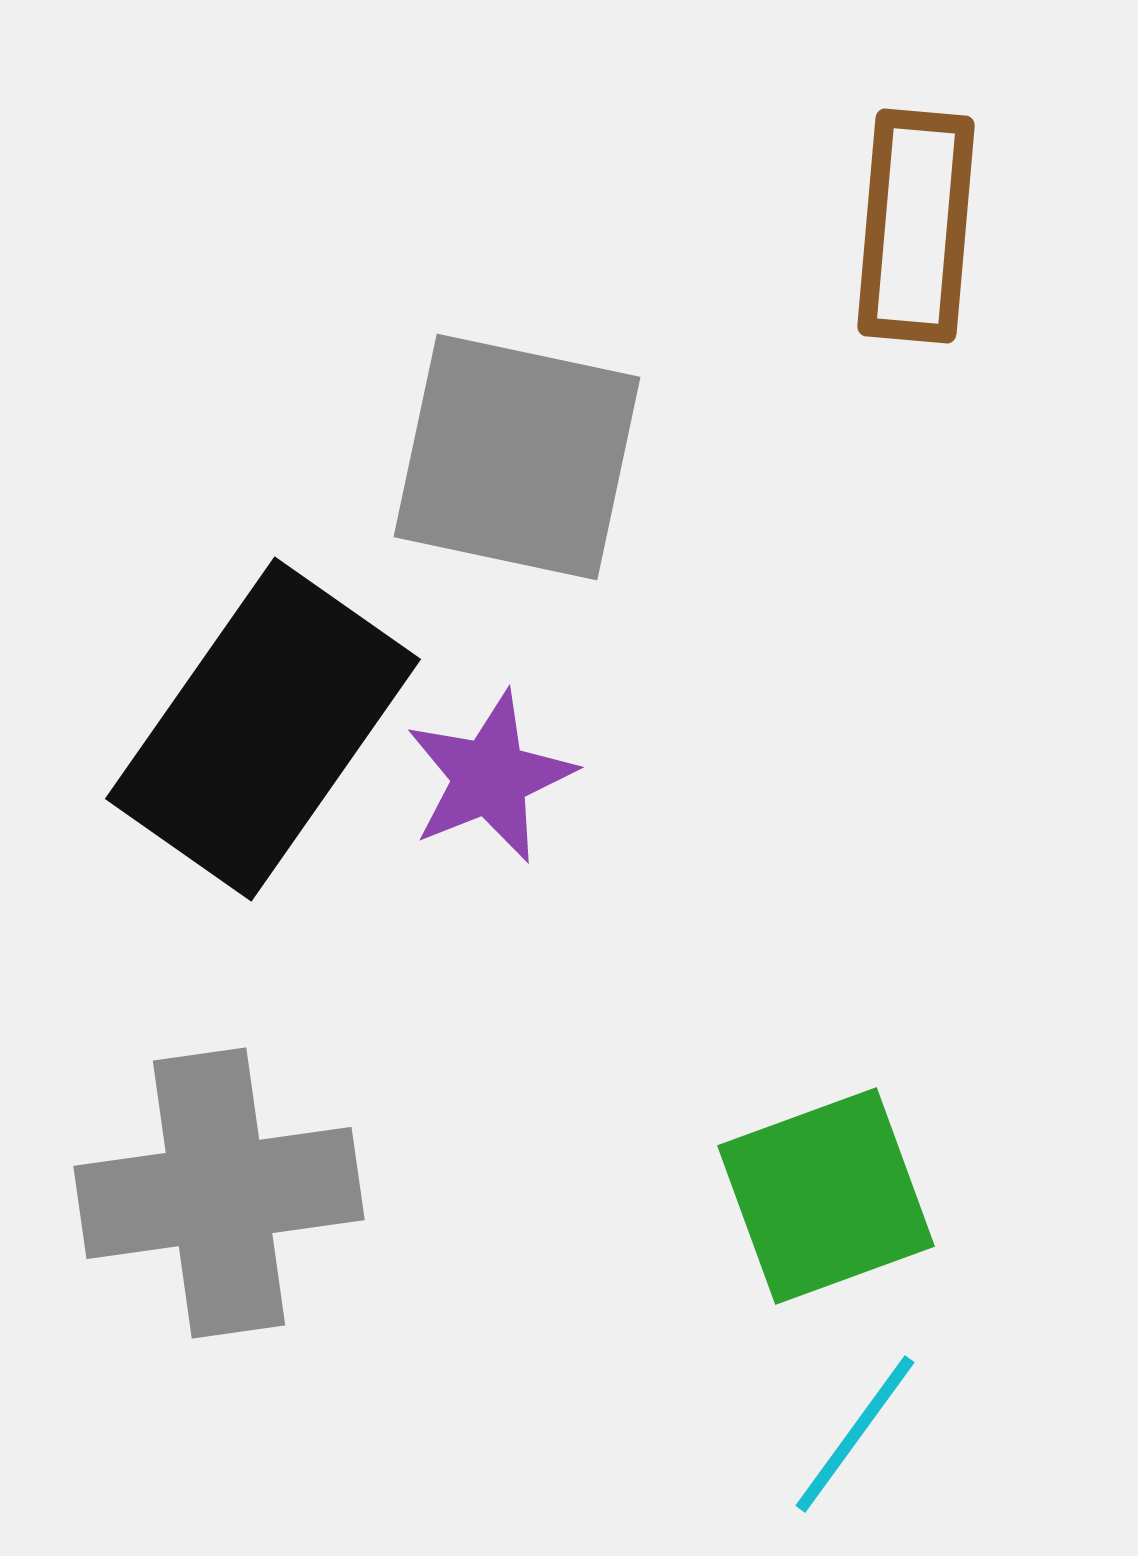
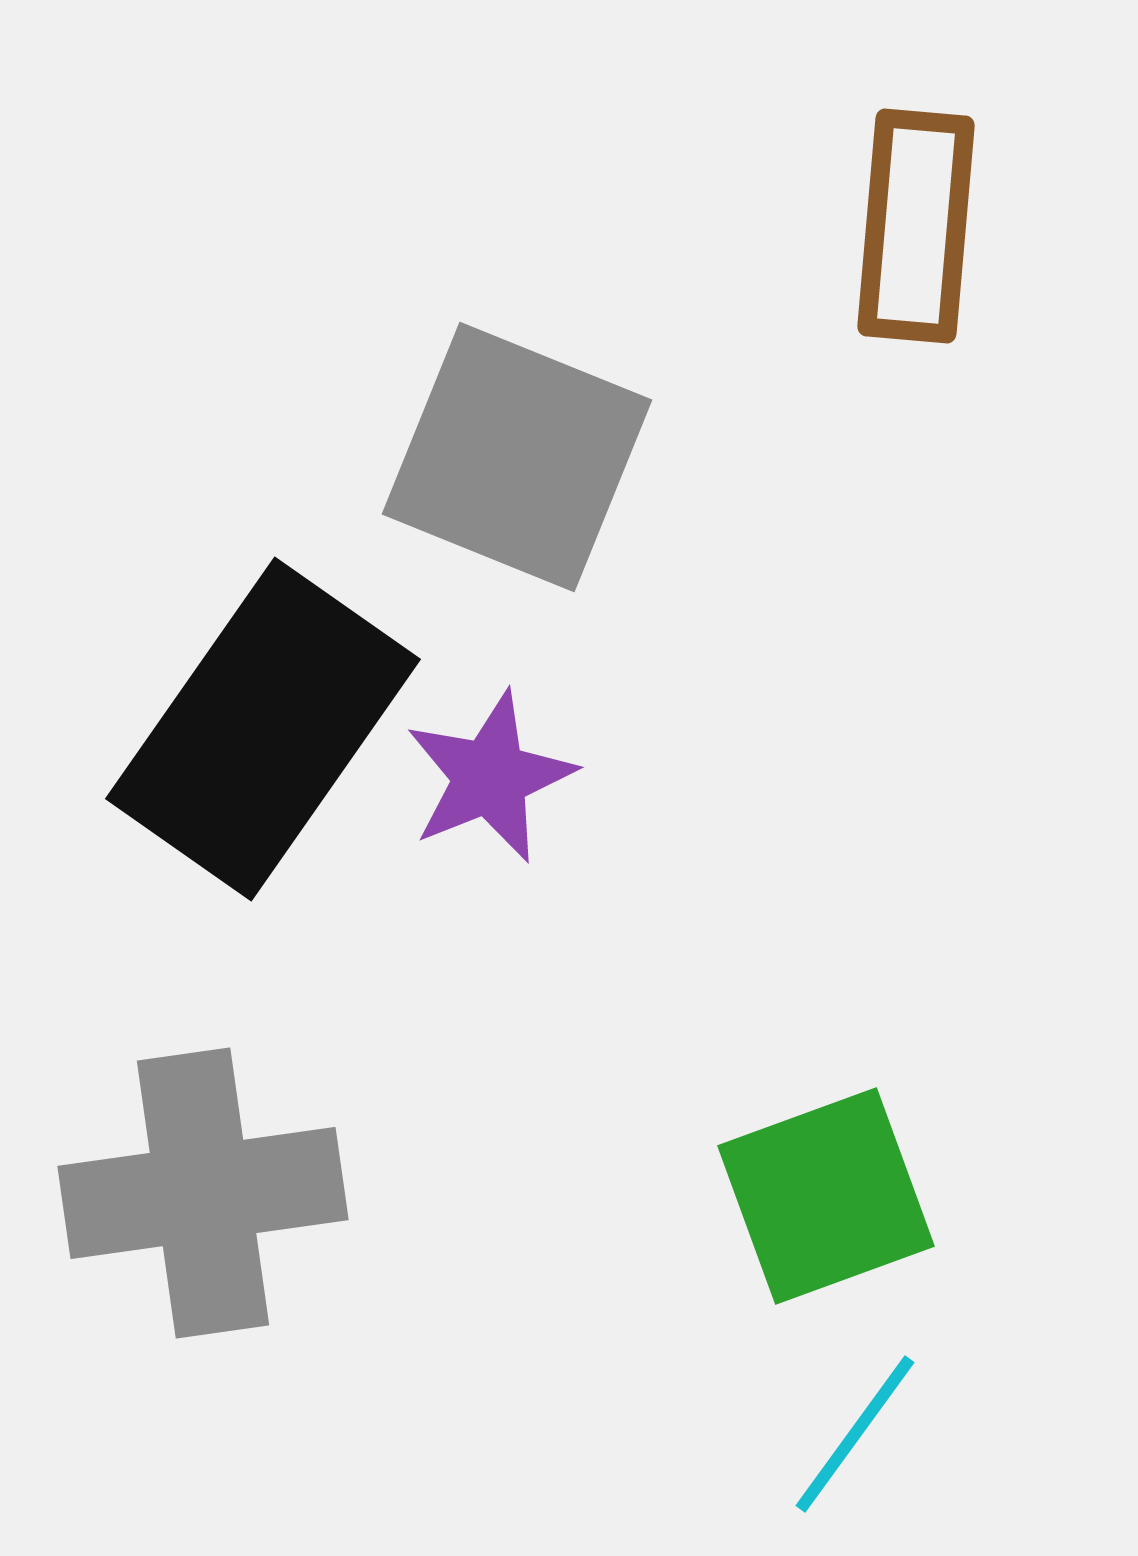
gray square: rotated 10 degrees clockwise
gray cross: moved 16 px left
